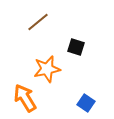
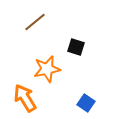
brown line: moved 3 px left
